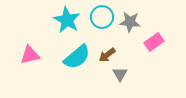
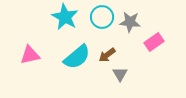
cyan star: moved 2 px left, 3 px up
